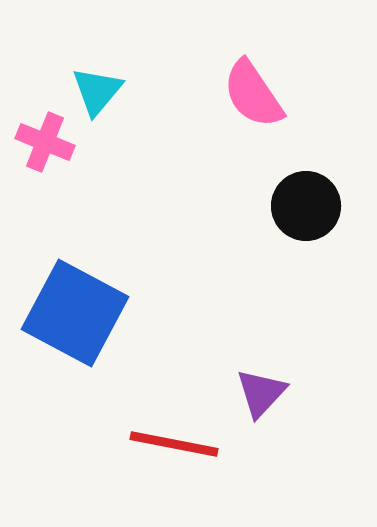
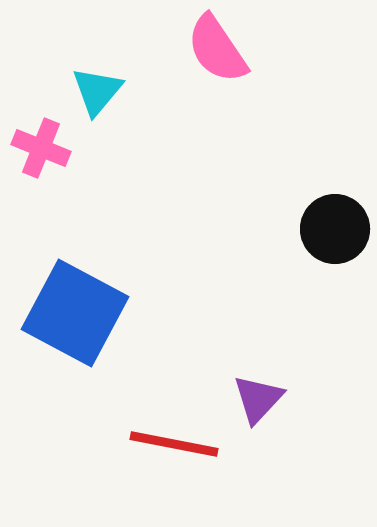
pink semicircle: moved 36 px left, 45 px up
pink cross: moved 4 px left, 6 px down
black circle: moved 29 px right, 23 px down
purple triangle: moved 3 px left, 6 px down
